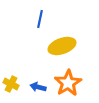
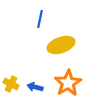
yellow ellipse: moved 1 px left, 1 px up
blue arrow: moved 3 px left
